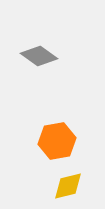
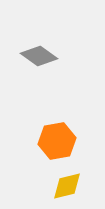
yellow diamond: moved 1 px left
